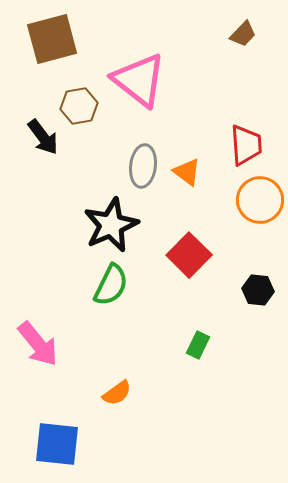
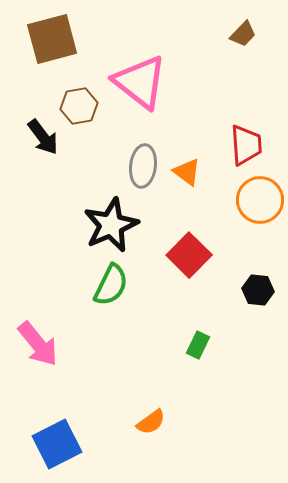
pink triangle: moved 1 px right, 2 px down
orange semicircle: moved 34 px right, 29 px down
blue square: rotated 33 degrees counterclockwise
